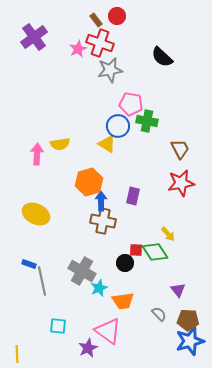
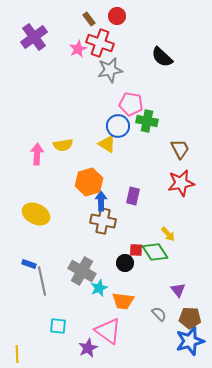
brown rectangle: moved 7 px left, 1 px up
yellow semicircle: moved 3 px right, 1 px down
orange trapezoid: rotated 15 degrees clockwise
brown pentagon: moved 2 px right, 2 px up
